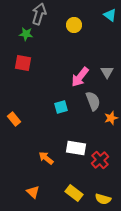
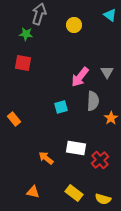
gray semicircle: rotated 24 degrees clockwise
orange star: rotated 16 degrees counterclockwise
orange triangle: rotated 32 degrees counterclockwise
